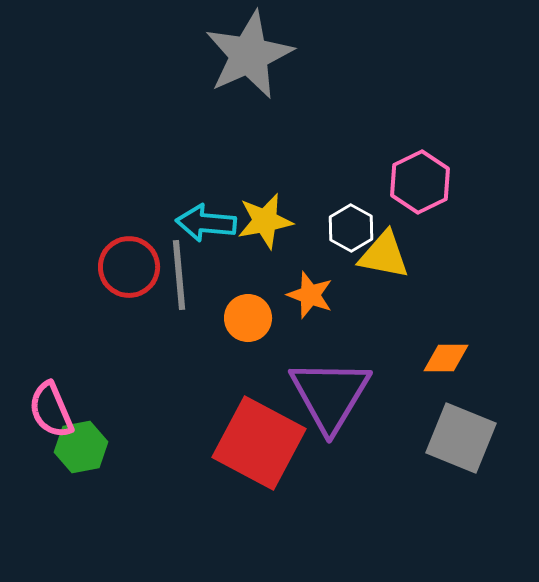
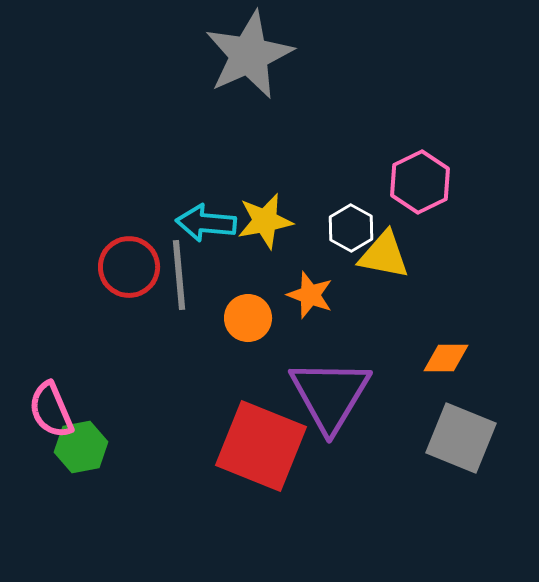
red square: moved 2 px right, 3 px down; rotated 6 degrees counterclockwise
